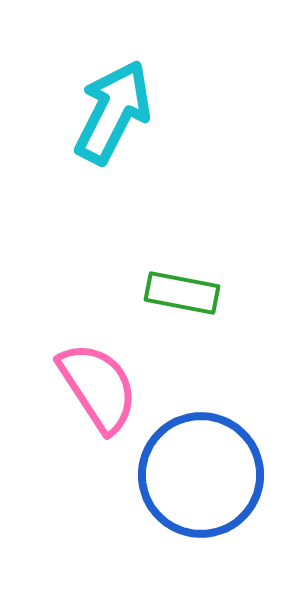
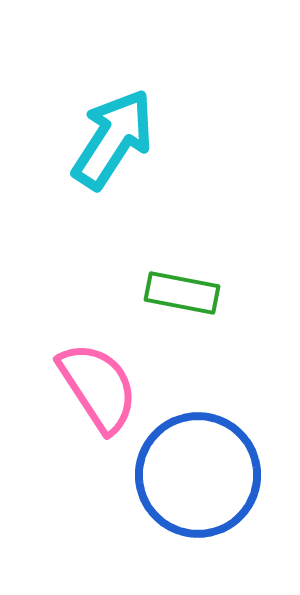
cyan arrow: moved 27 px down; rotated 6 degrees clockwise
blue circle: moved 3 px left
